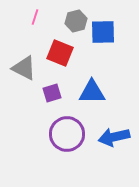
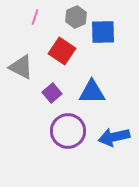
gray hexagon: moved 4 px up; rotated 10 degrees counterclockwise
red square: moved 2 px right, 2 px up; rotated 12 degrees clockwise
gray triangle: moved 3 px left, 1 px up
purple square: rotated 24 degrees counterclockwise
purple circle: moved 1 px right, 3 px up
